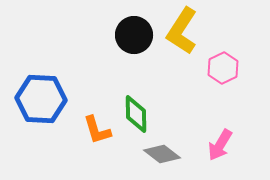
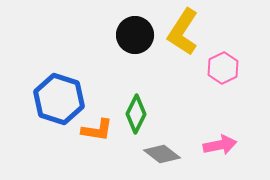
yellow L-shape: moved 1 px right, 1 px down
black circle: moved 1 px right
blue hexagon: moved 18 px right; rotated 15 degrees clockwise
green diamond: rotated 27 degrees clockwise
orange L-shape: rotated 64 degrees counterclockwise
pink arrow: rotated 132 degrees counterclockwise
